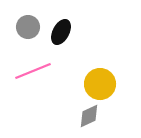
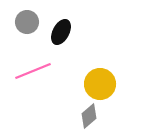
gray circle: moved 1 px left, 5 px up
gray diamond: rotated 15 degrees counterclockwise
